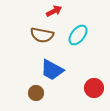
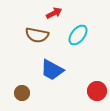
red arrow: moved 2 px down
brown semicircle: moved 5 px left
red circle: moved 3 px right, 3 px down
brown circle: moved 14 px left
